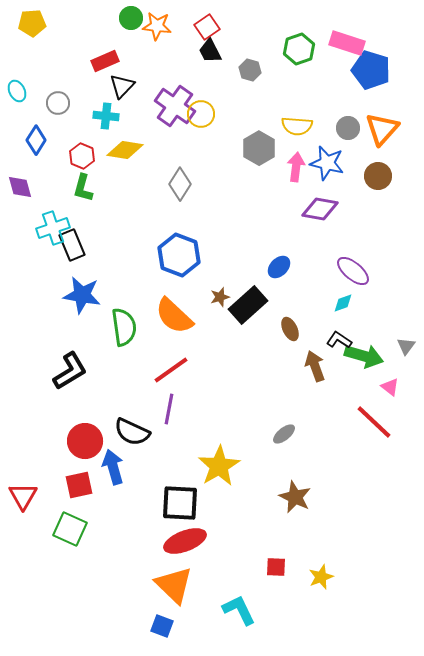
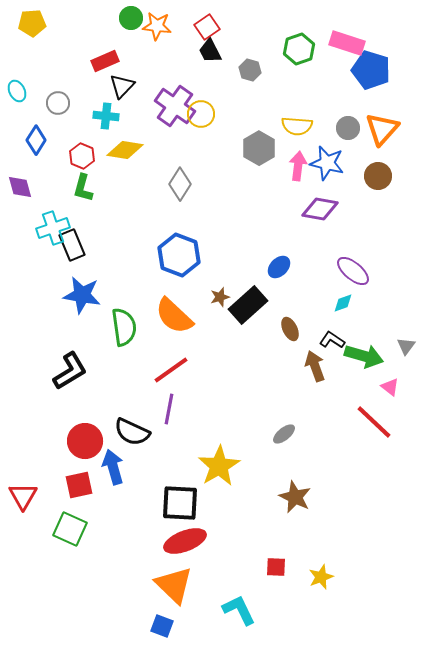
pink arrow at (296, 167): moved 2 px right, 1 px up
black L-shape at (339, 340): moved 7 px left
